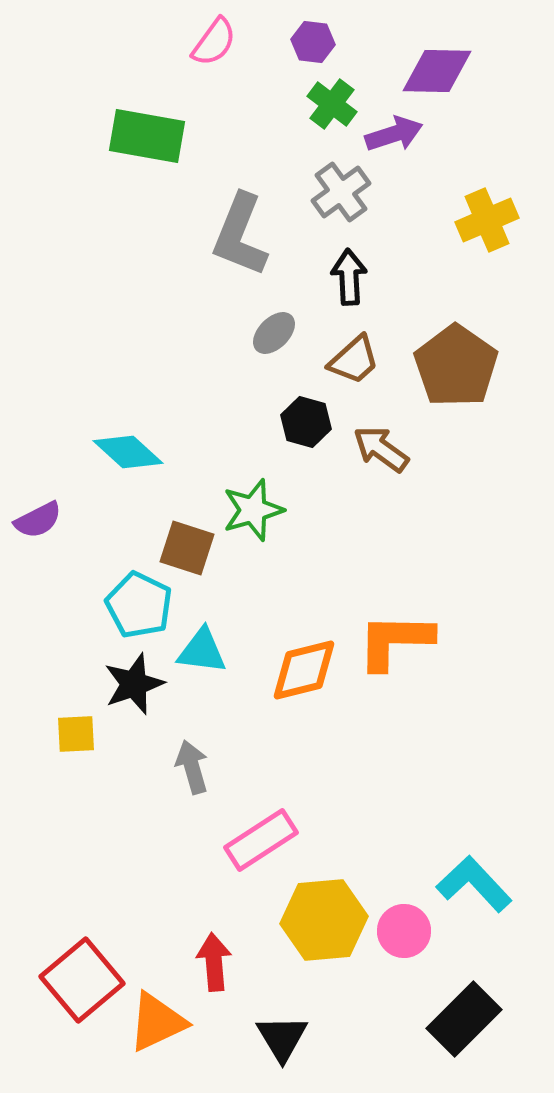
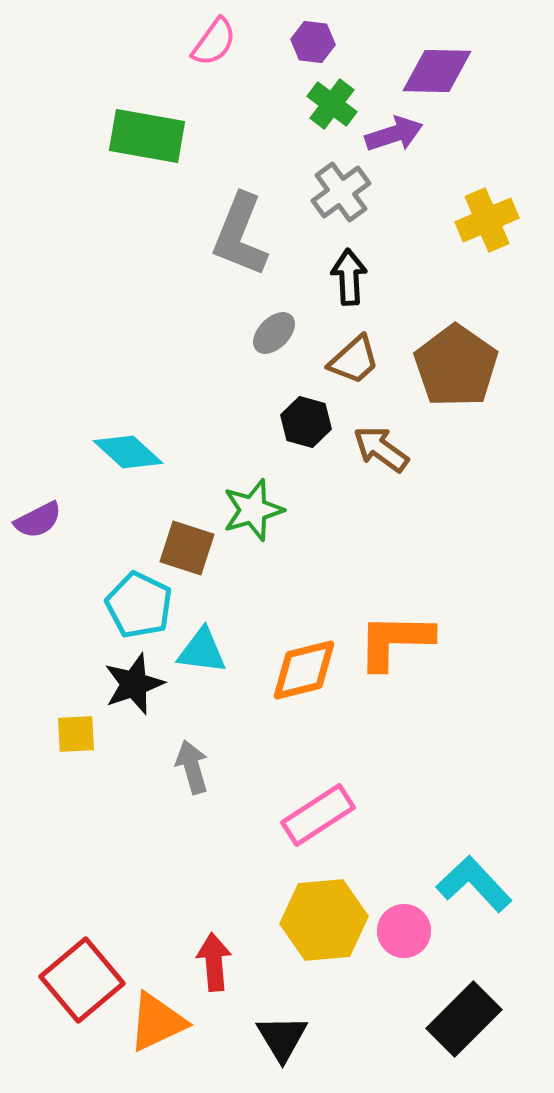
pink rectangle: moved 57 px right, 25 px up
